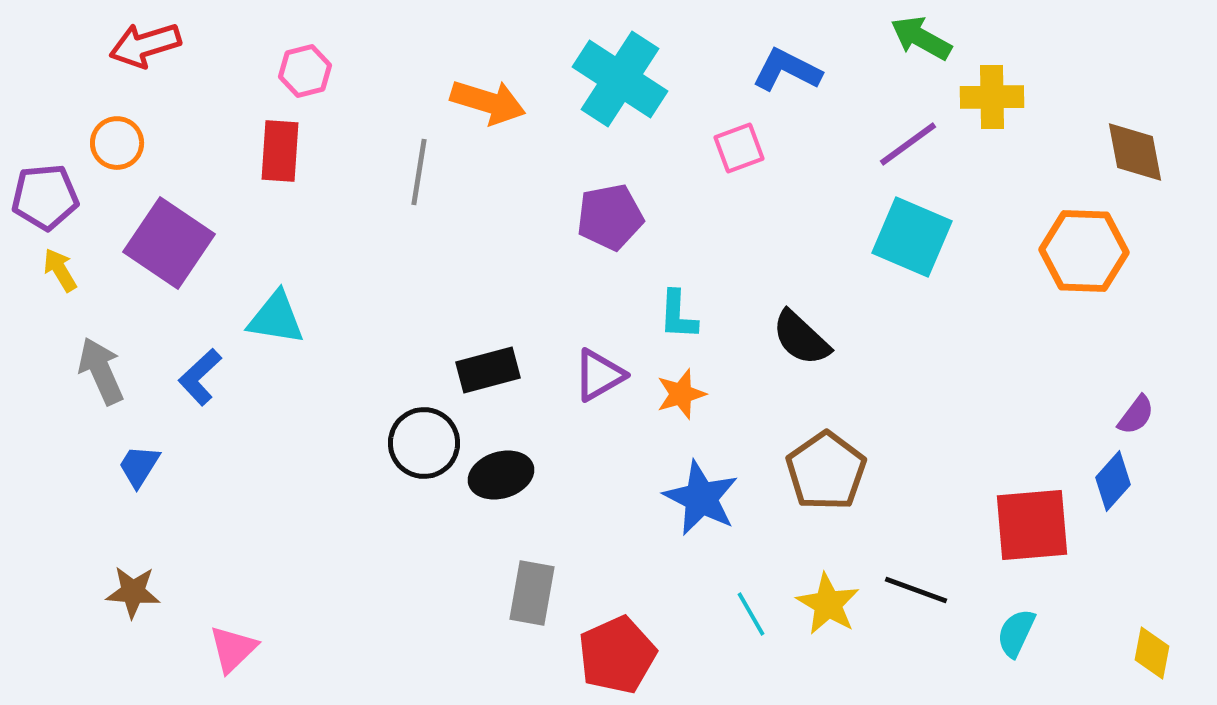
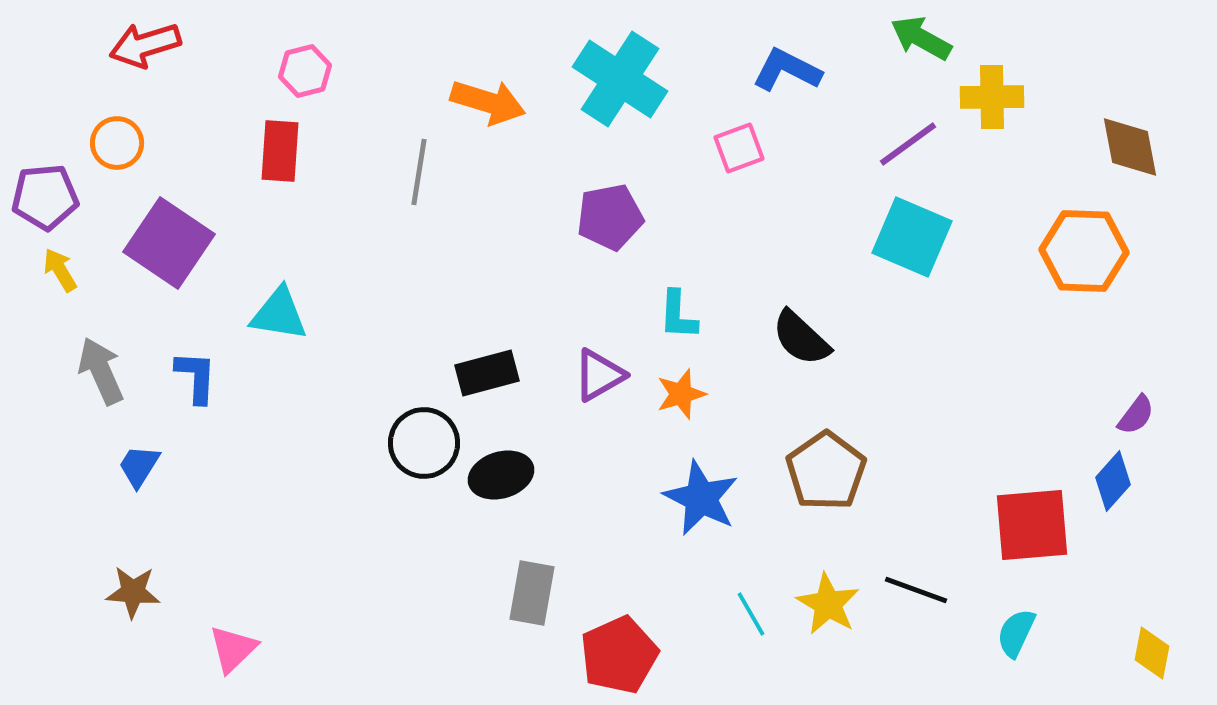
brown diamond at (1135, 152): moved 5 px left, 5 px up
cyan triangle at (276, 318): moved 3 px right, 4 px up
black rectangle at (488, 370): moved 1 px left, 3 px down
blue L-shape at (200, 377): moved 4 px left; rotated 136 degrees clockwise
red pentagon at (617, 655): moved 2 px right
